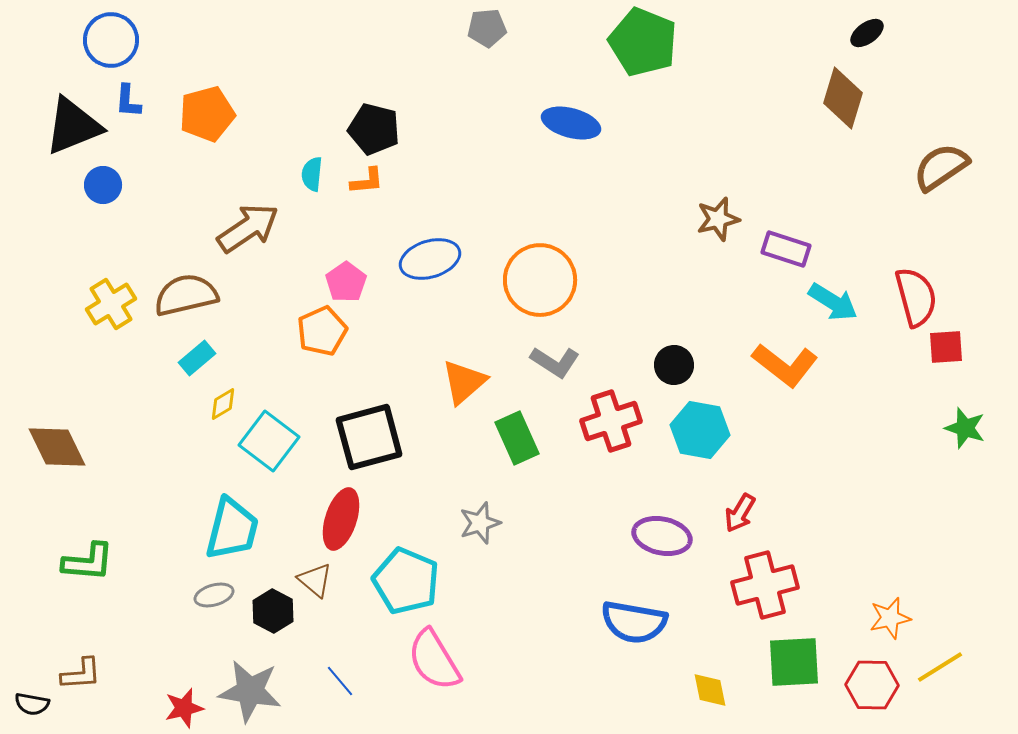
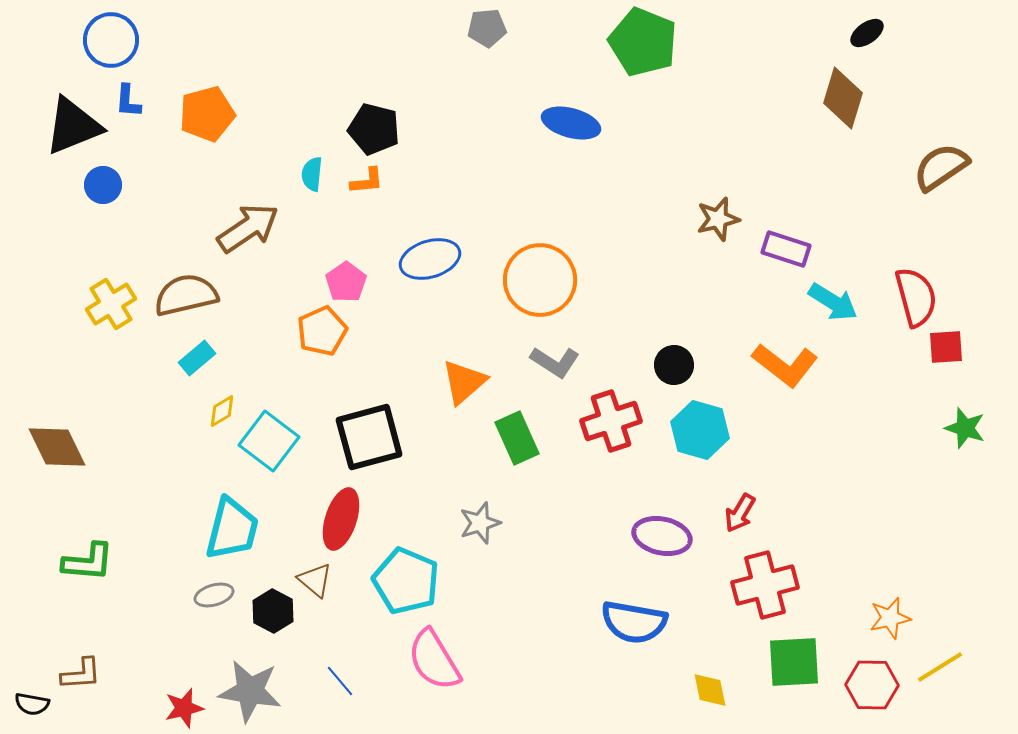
yellow diamond at (223, 404): moved 1 px left, 7 px down
cyan hexagon at (700, 430): rotated 6 degrees clockwise
